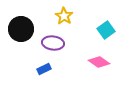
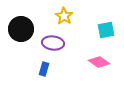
cyan square: rotated 24 degrees clockwise
blue rectangle: rotated 48 degrees counterclockwise
